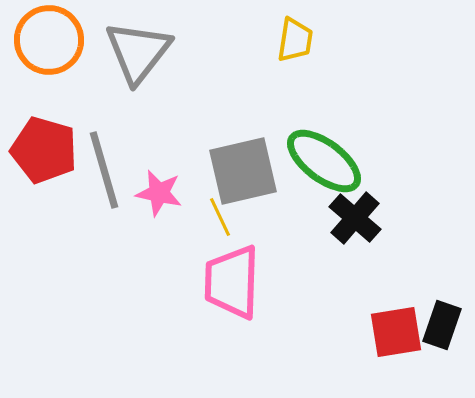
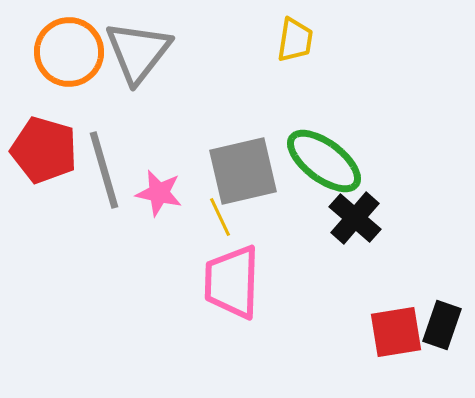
orange circle: moved 20 px right, 12 px down
